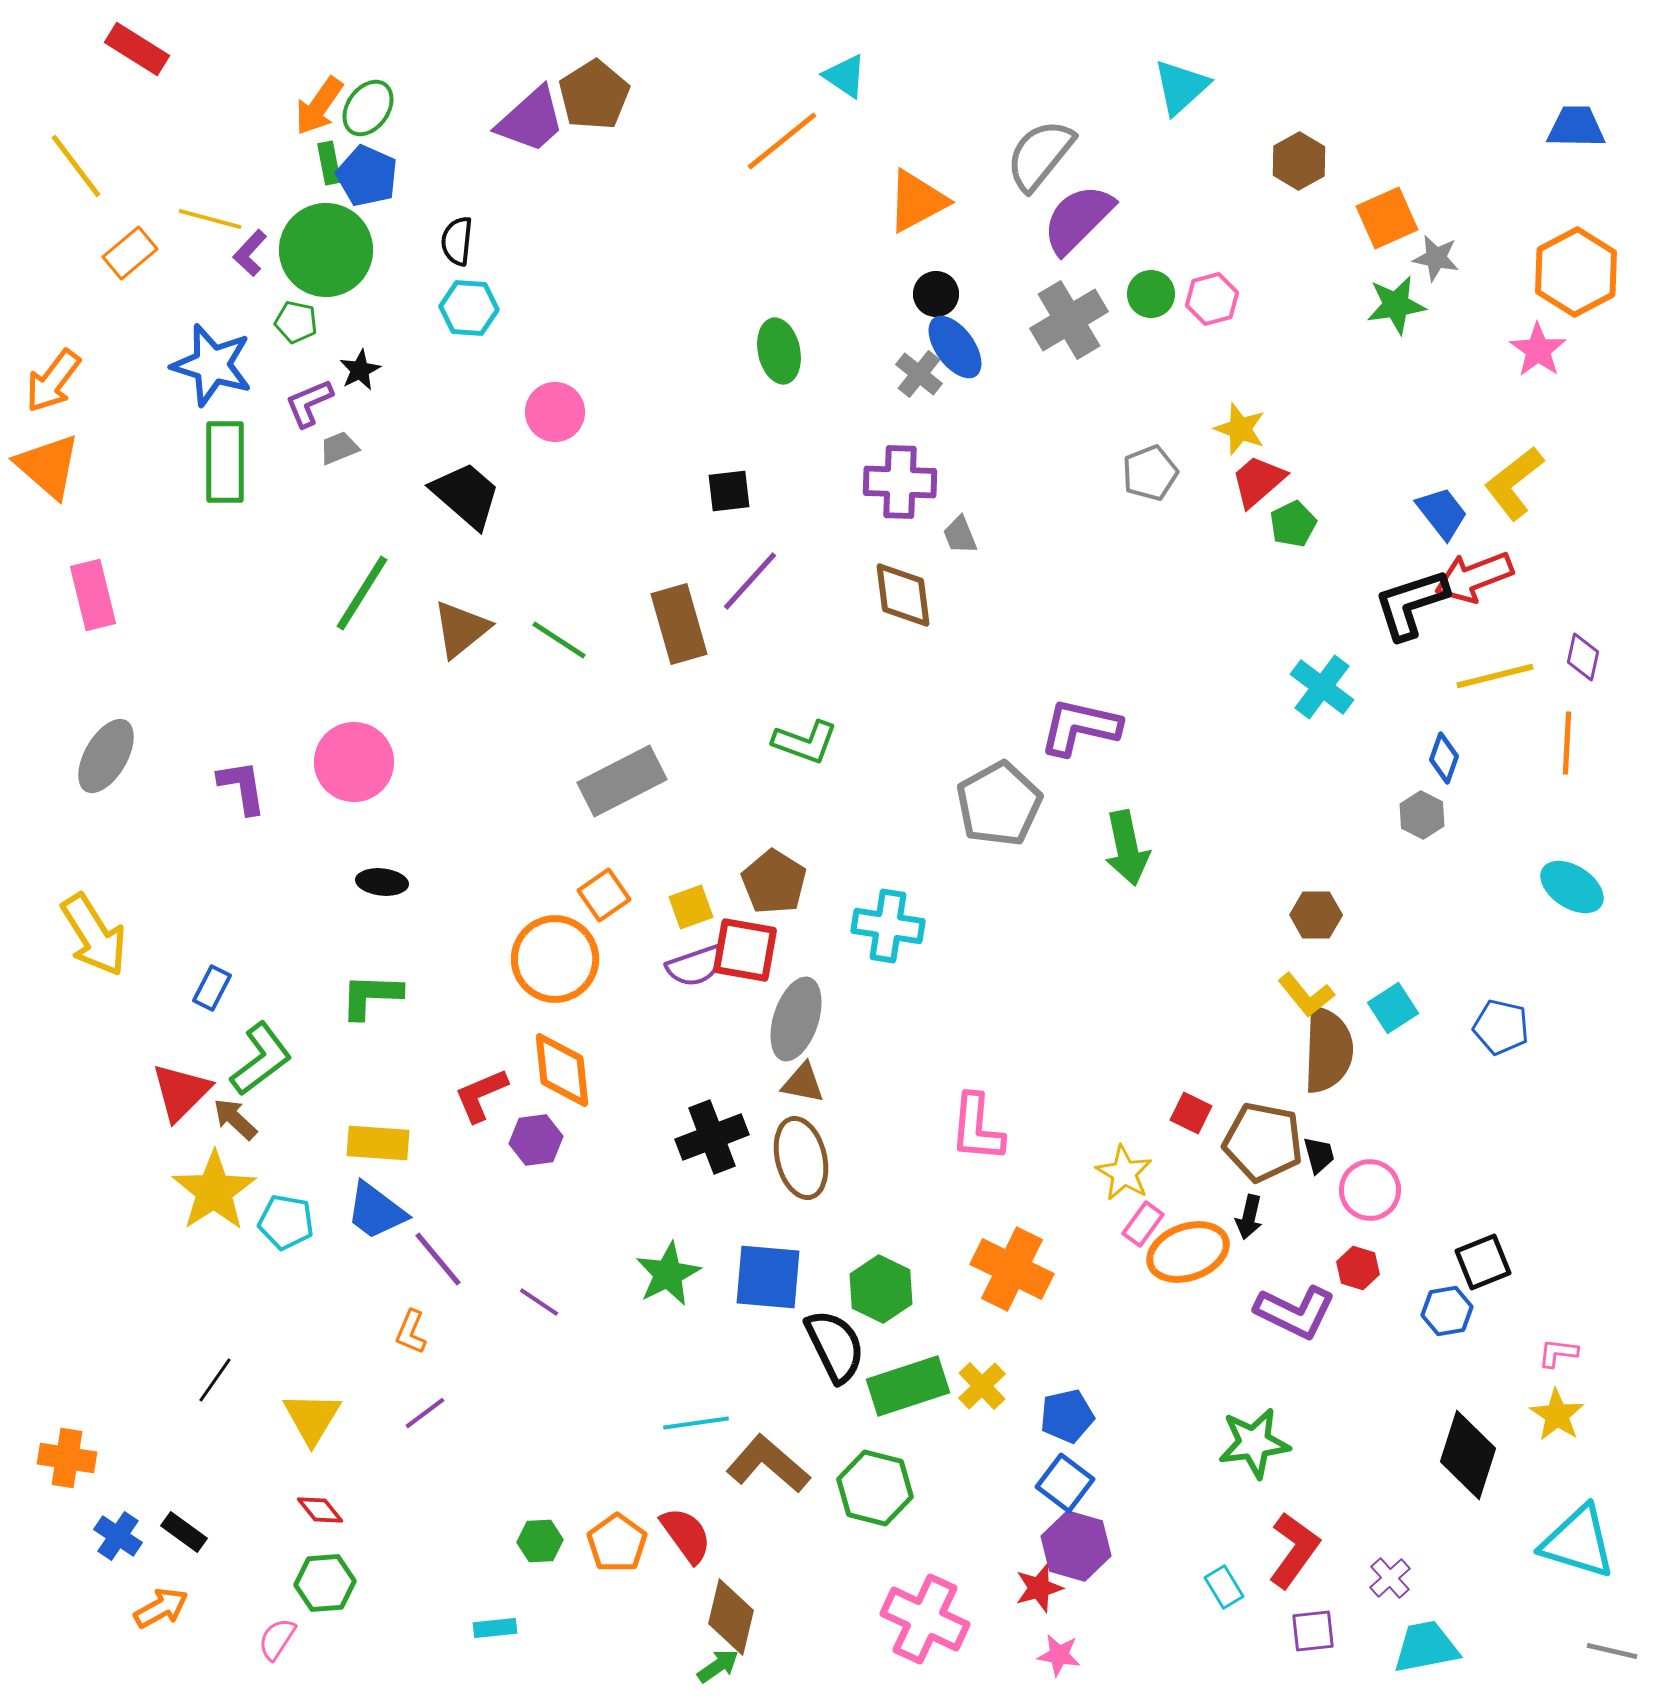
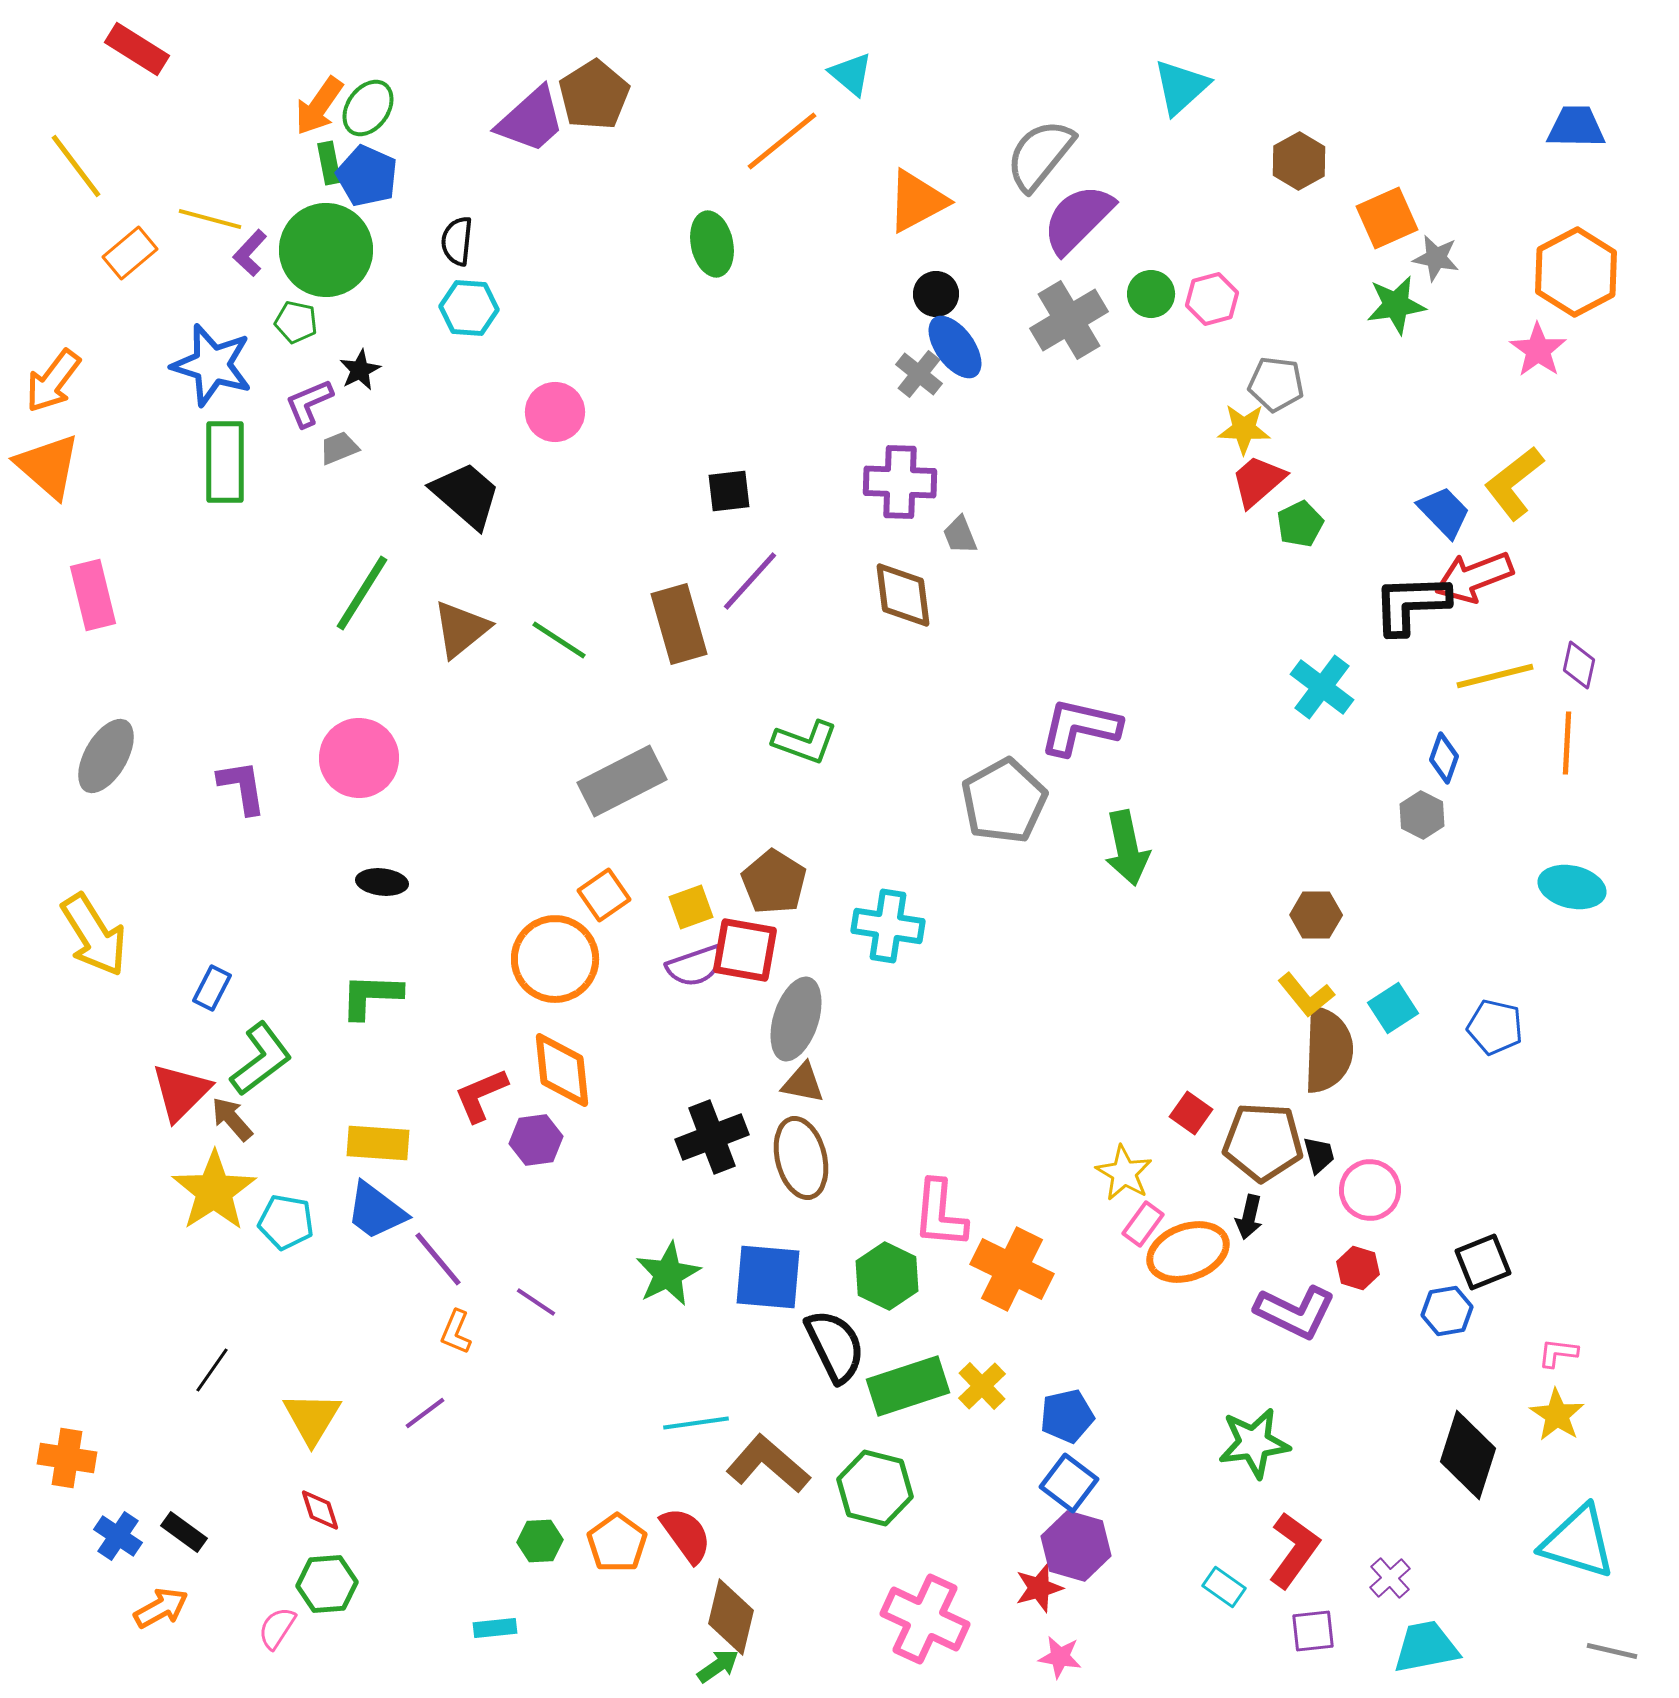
cyan triangle at (845, 76): moved 6 px right, 2 px up; rotated 6 degrees clockwise
green ellipse at (779, 351): moved 67 px left, 107 px up
yellow star at (1240, 429): moved 4 px right; rotated 18 degrees counterclockwise
gray pentagon at (1150, 473): moved 126 px right, 89 px up; rotated 28 degrees clockwise
blue trapezoid at (1442, 513): moved 2 px right, 1 px up; rotated 6 degrees counterclockwise
green pentagon at (1293, 524): moved 7 px right
black L-shape at (1411, 604): rotated 16 degrees clockwise
purple diamond at (1583, 657): moved 4 px left, 8 px down
pink circle at (354, 762): moved 5 px right, 4 px up
gray pentagon at (999, 804): moved 5 px right, 3 px up
cyan ellipse at (1572, 887): rotated 20 degrees counterclockwise
blue pentagon at (1501, 1027): moved 6 px left
red square at (1191, 1113): rotated 9 degrees clockwise
brown arrow at (235, 1119): moved 3 px left; rotated 6 degrees clockwise
pink L-shape at (977, 1128): moved 37 px left, 86 px down
brown pentagon at (1263, 1142): rotated 8 degrees counterclockwise
green hexagon at (881, 1289): moved 6 px right, 13 px up
purple line at (539, 1302): moved 3 px left
orange L-shape at (411, 1332): moved 45 px right
black line at (215, 1380): moved 3 px left, 10 px up
blue square at (1065, 1483): moved 4 px right
red diamond at (320, 1510): rotated 21 degrees clockwise
green hexagon at (325, 1583): moved 2 px right, 1 px down
cyan rectangle at (1224, 1587): rotated 24 degrees counterclockwise
pink semicircle at (277, 1639): moved 11 px up
pink star at (1059, 1655): moved 1 px right, 2 px down
